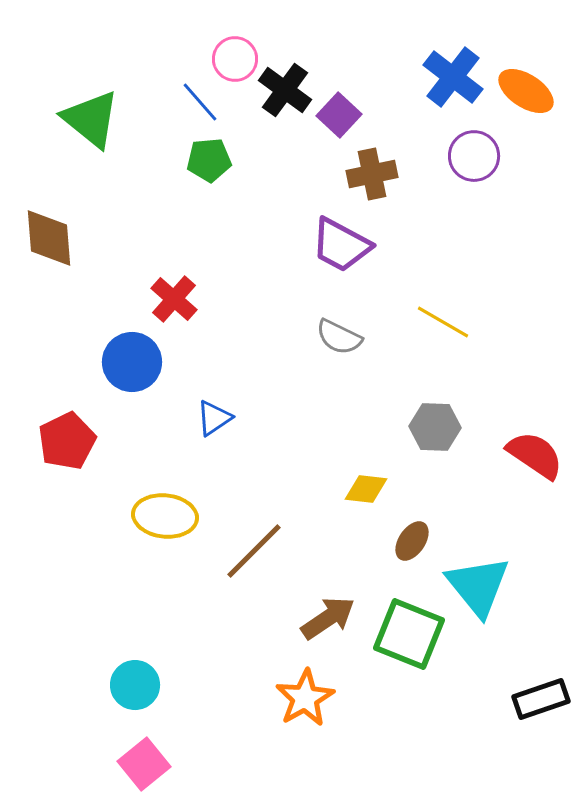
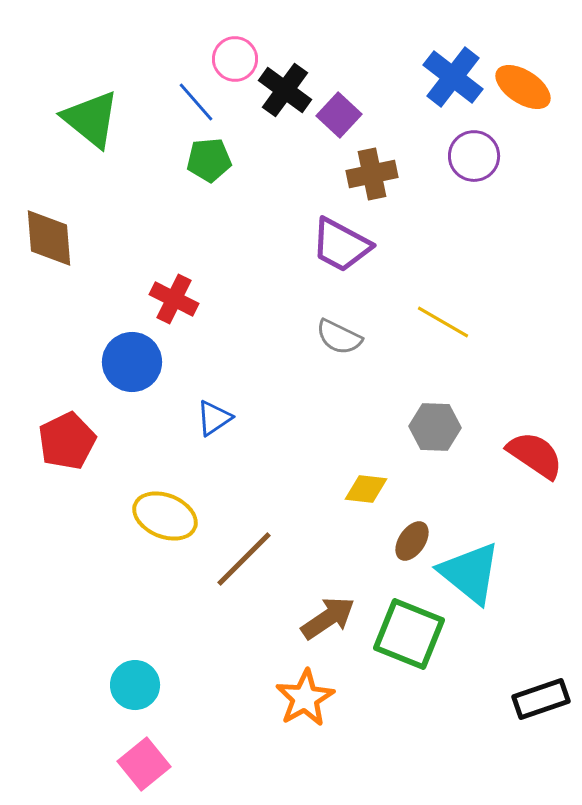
orange ellipse: moved 3 px left, 4 px up
blue line: moved 4 px left
red cross: rotated 15 degrees counterclockwise
yellow ellipse: rotated 16 degrees clockwise
brown line: moved 10 px left, 8 px down
cyan triangle: moved 8 px left, 13 px up; rotated 12 degrees counterclockwise
